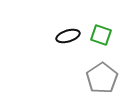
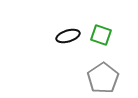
gray pentagon: moved 1 px right
